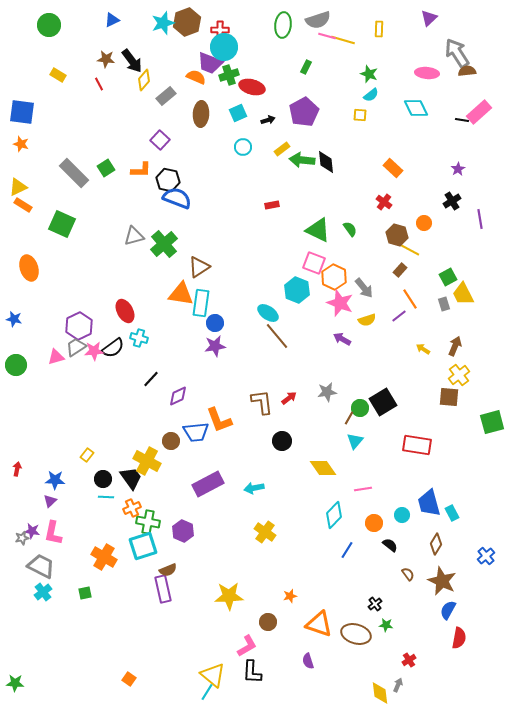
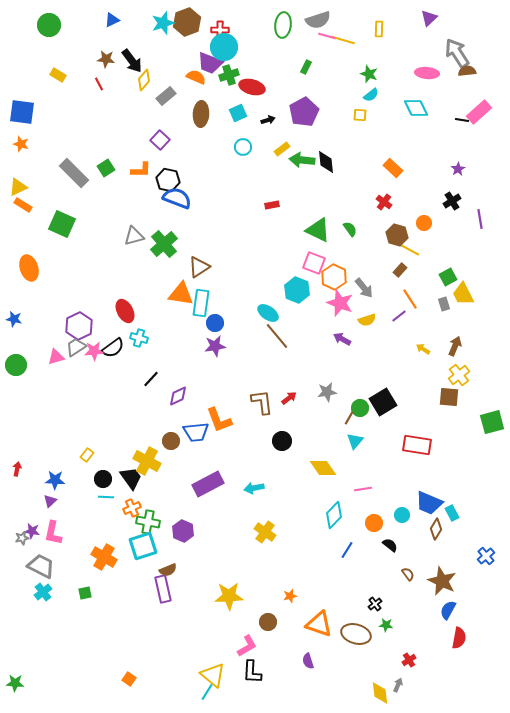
blue trapezoid at (429, 503): rotated 52 degrees counterclockwise
brown diamond at (436, 544): moved 15 px up
